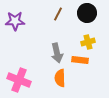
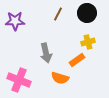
gray arrow: moved 11 px left
orange rectangle: moved 3 px left; rotated 42 degrees counterclockwise
orange semicircle: rotated 72 degrees counterclockwise
